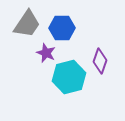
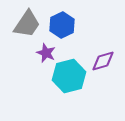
blue hexagon: moved 3 px up; rotated 25 degrees counterclockwise
purple diamond: moved 3 px right; rotated 55 degrees clockwise
cyan hexagon: moved 1 px up
